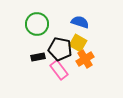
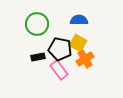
blue semicircle: moved 1 px left, 2 px up; rotated 18 degrees counterclockwise
